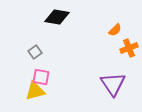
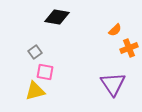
pink square: moved 4 px right, 5 px up
